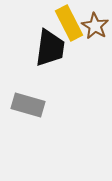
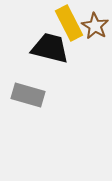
black trapezoid: rotated 84 degrees counterclockwise
gray rectangle: moved 10 px up
